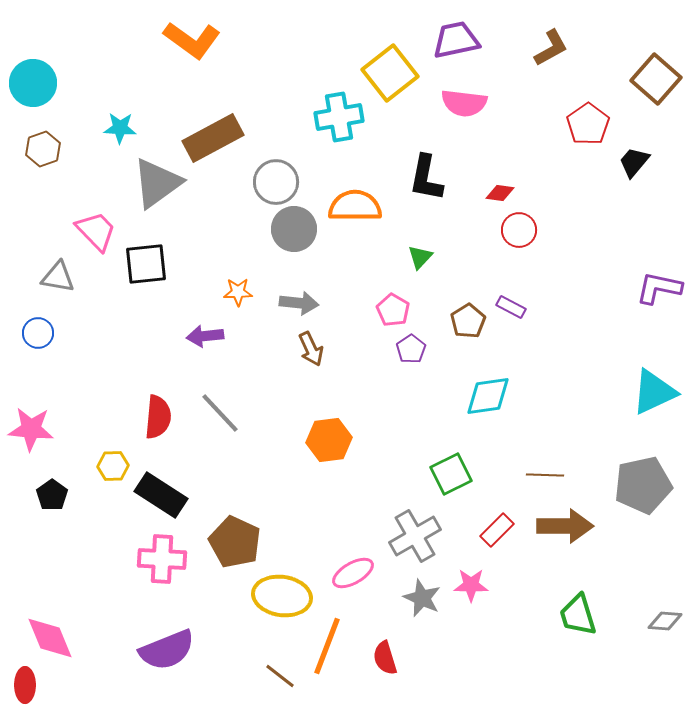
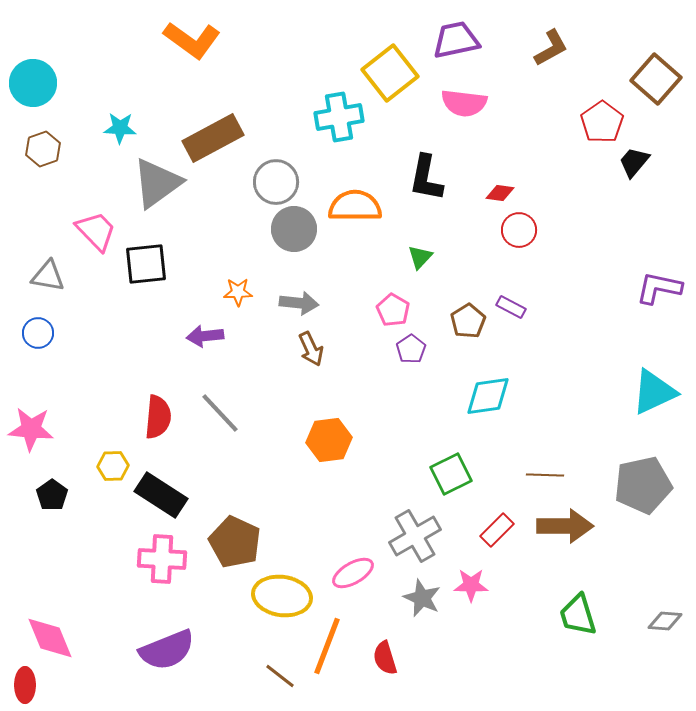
red pentagon at (588, 124): moved 14 px right, 2 px up
gray triangle at (58, 277): moved 10 px left, 1 px up
